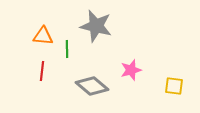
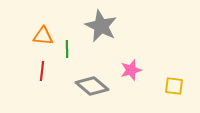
gray star: moved 5 px right; rotated 12 degrees clockwise
